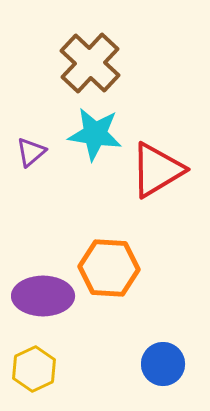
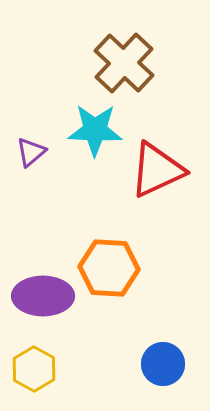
brown cross: moved 34 px right
cyan star: moved 4 px up; rotated 6 degrees counterclockwise
red triangle: rotated 6 degrees clockwise
yellow hexagon: rotated 6 degrees counterclockwise
